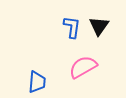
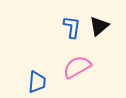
black triangle: rotated 15 degrees clockwise
pink semicircle: moved 6 px left
